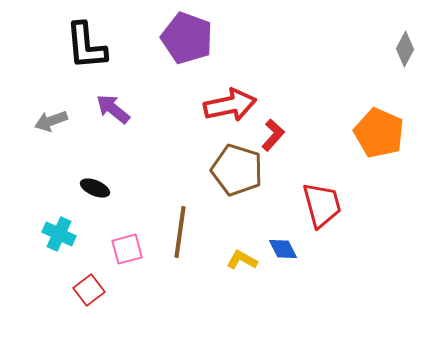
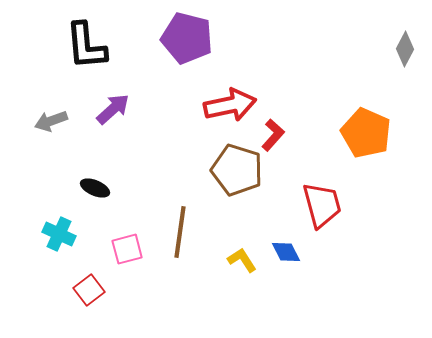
purple pentagon: rotated 6 degrees counterclockwise
purple arrow: rotated 99 degrees clockwise
orange pentagon: moved 13 px left
blue diamond: moved 3 px right, 3 px down
yellow L-shape: rotated 28 degrees clockwise
